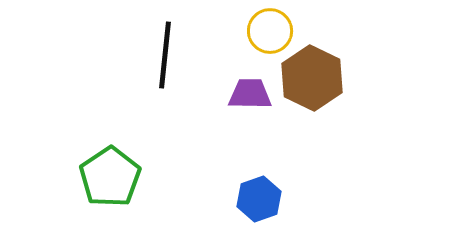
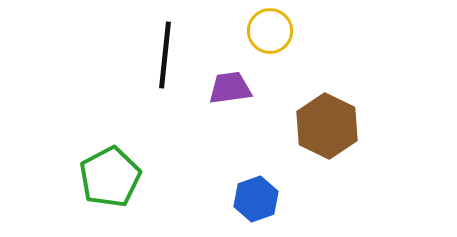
brown hexagon: moved 15 px right, 48 px down
purple trapezoid: moved 20 px left, 6 px up; rotated 9 degrees counterclockwise
green pentagon: rotated 6 degrees clockwise
blue hexagon: moved 3 px left
